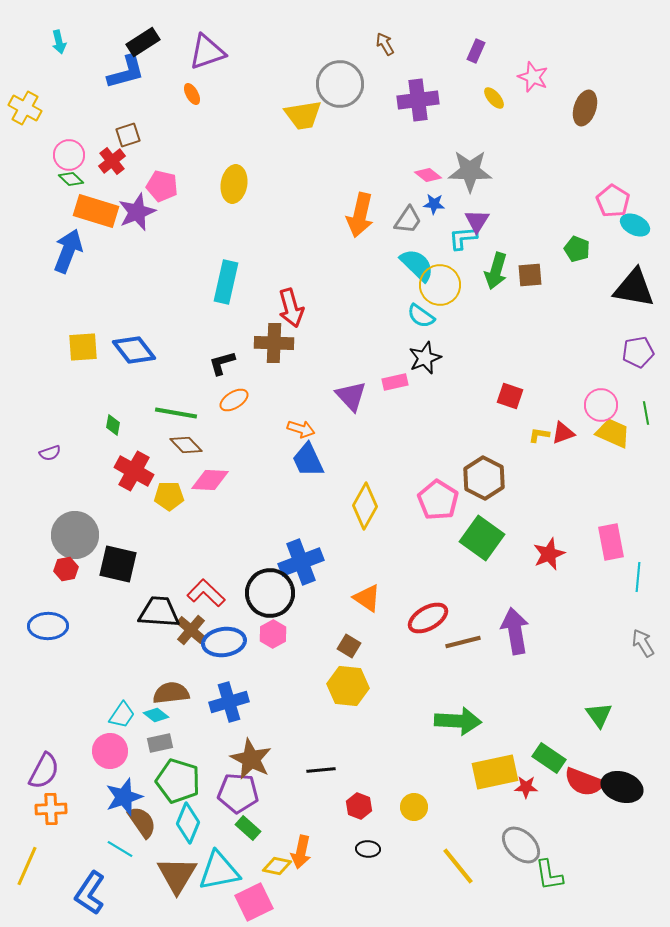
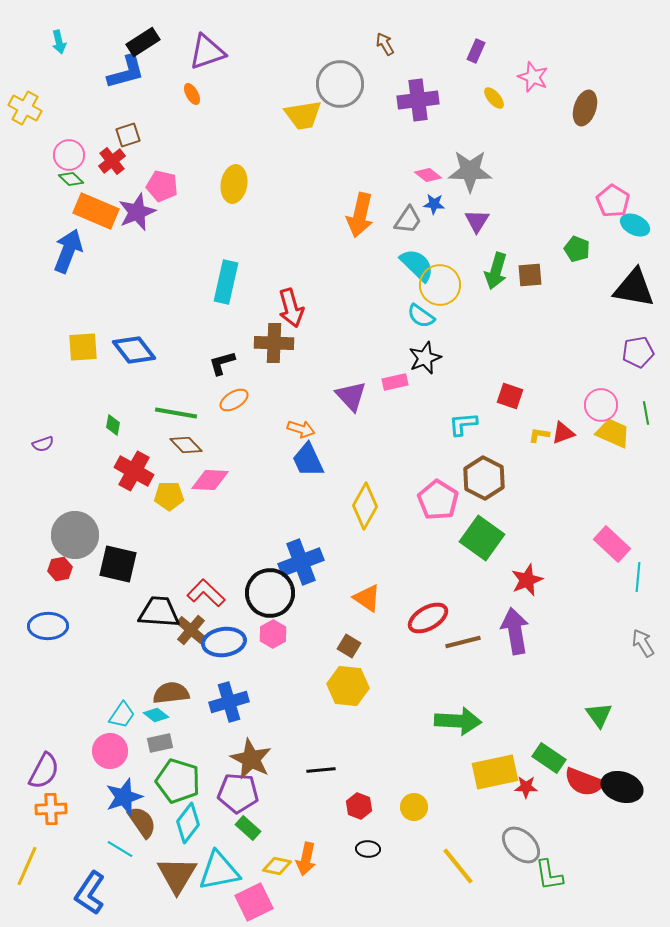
orange rectangle at (96, 211): rotated 6 degrees clockwise
cyan L-shape at (463, 238): moved 186 px down
purple semicircle at (50, 453): moved 7 px left, 9 px up
pink rectangle at (611, 542): moved 1 px right, 2 px down; rotated 36 degrees counterclockwise
red star at (549, 554): moved 22 px left, 26 px down
red hexagon at (66, 569): moved 6 px left
cyan diamond at (188, 823): rotated 15 degrees clockwise
orange arrow at (301, 852): moved 5 px right, 7 px down
